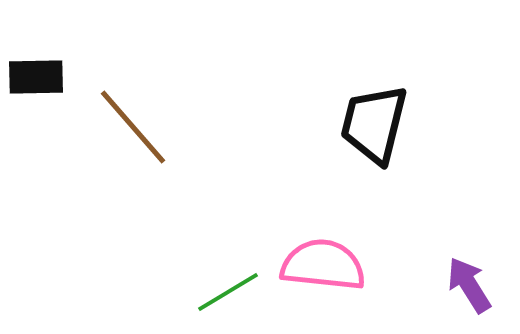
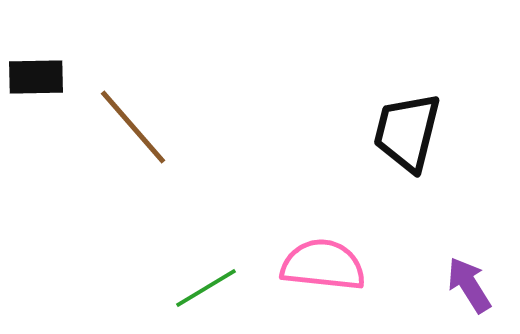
black trapezoid: moved 33 px right, 8 px down
green line: moved 22 px left, 4 px up
